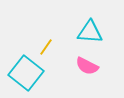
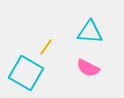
pink semicircle: moved 1 px right, 2 px down
cyan square: rotated 8 degrees counterclockwise
